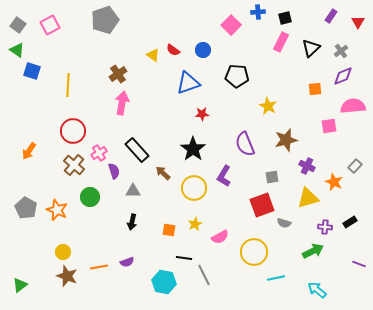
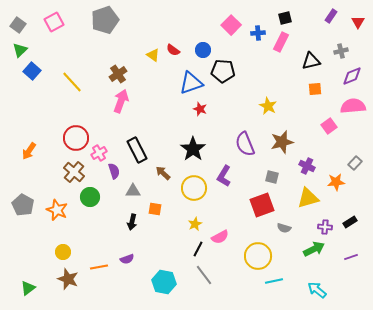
blue cross at (258, 12): moved 21 px down
pink square at (50, 25): moved 4 px right, 3 px up
black triangle at (311, 48): moved 13 px down; rotated 30 degrees clockwise
green triangle at (17, 50): moved 3 px right; rotated 42 degrees clockwise
gray cross at (341, 51): rotated 24 degrees clockwise
blue square at (32, 71): rotated 24 degrees clockwise
black pentagon at (237, 76): moved 14 px left, 5 px up
purple diamond at (343, 76): moved 9 px right
blue triangle at (188, 83): moved 3 px right
yellow line at (68, 85): moved 4 px right, 3 px up; rotated 45 degrees counterclockwise
pink arrow at (122, 103): moved 1 px left, 2 px up; rotated 10 degrees clockwise
red star at (202, 114): moved 2 px left, 5 px up; rotated 24 degrees clockwise
pink square at (329, 126): rotated 28 degrees counterclockwise
red circle at (73, 131): moved 3 px right, 7 px down
brown star at (286, 140): moved 4 px left, 2 px down
black rectangle at (137, 150): rotated 15 degrees clockwise
brown cross at (74, 165): moved 7 px down
gray rectangle at (355, 166): moved 3 px up
gray square at (272, 177): rotated 24 degrees clockwise
orange star at (334, 182): moved 2 px right; rotated 30 degrees counterclockwise
gray pentagon at (26, 208): moved 3 px left, 3 px up
gray semicircle at (284, 223): moved 5 px down
orange square at (169, 230): moved 14 px left, 21 px up
green arrow at (313, 251): moved 1 px right, 2 px up
yellow circle at (254, 252): moved 4 px right, 4 px down
black line at (184, 258): moved 14 px right, 9 px up; rotated 70 degrees counterclockwise
purple semicircle at (127, 262): moved 3 px up
purple line at (359, 264): moved 8 px left, 7 px up; rotated 40 degrees counterclockwise
gray line at (204, 275): rotated 10 degrees counterclockwise
brown star at (67, 276): moved 1 px right, 3 px down
cyan line at (276, 278): moved 2 px left, 3 px down
green triangle at (20, 285): moved 8 px right, 3 px down
